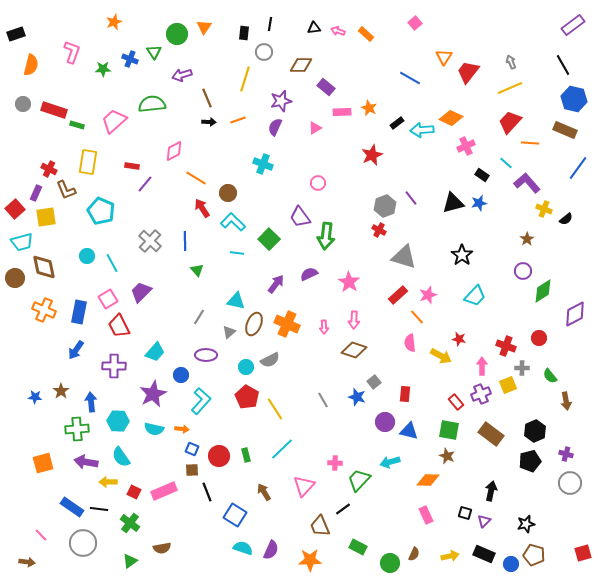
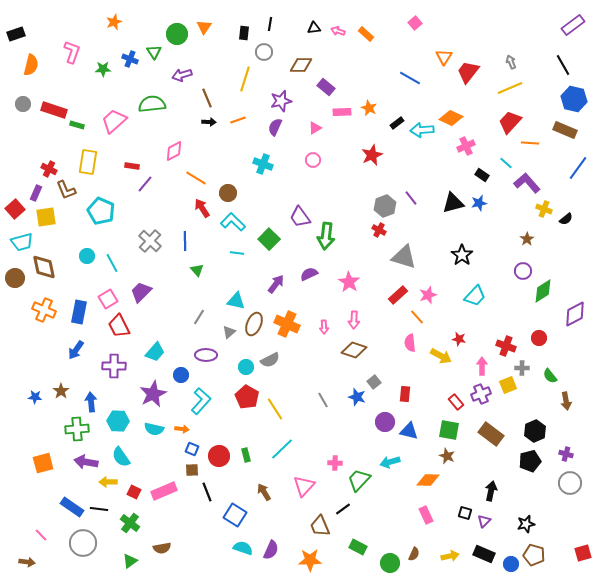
pink circle at (318, 183): moved 5 px left, 23 px up
